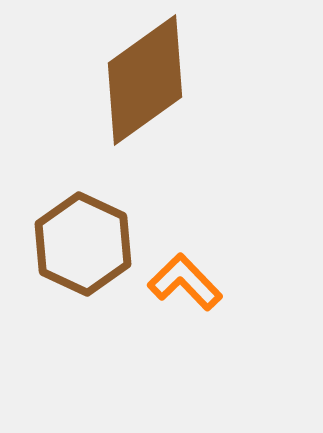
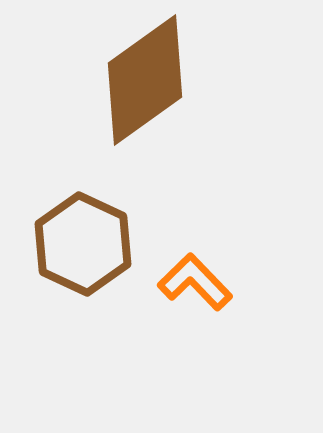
orange L-shape: moved 10 px right
